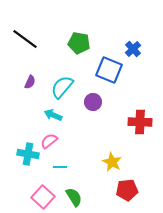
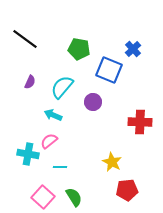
green pentagon: moved 6 px down
